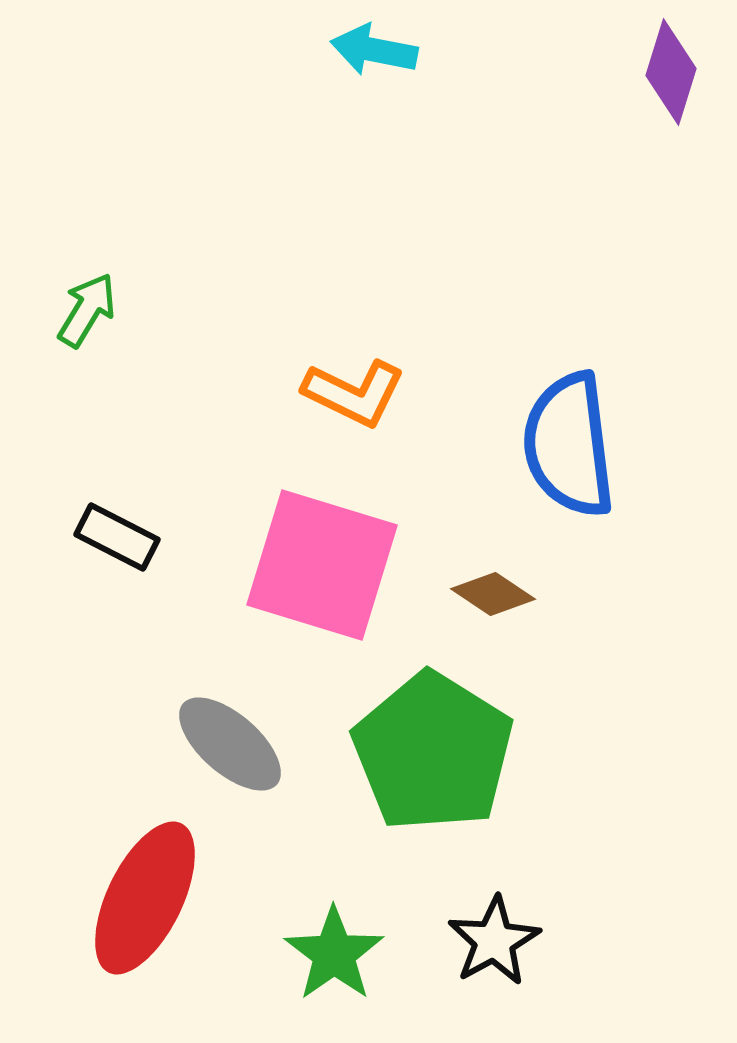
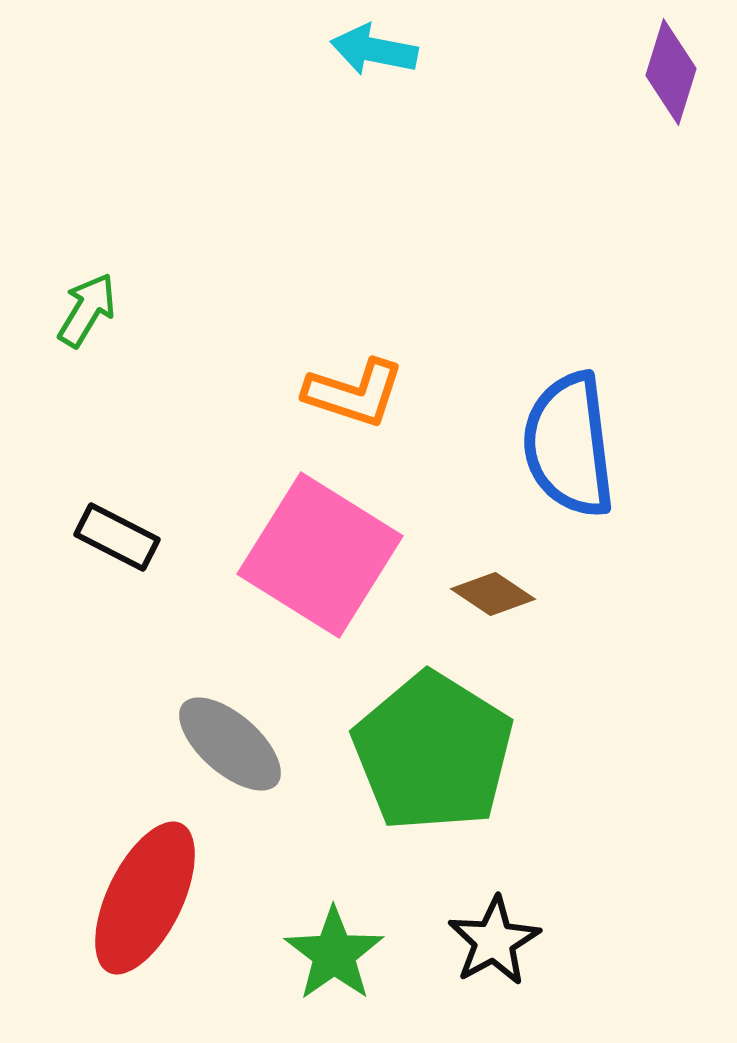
orange L-shape: rotated 8 degrees counterclockwise
pink square: moved 2 px left, 10 px up; rotated 15 degrees clockwise
